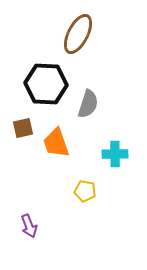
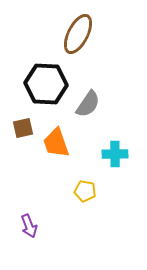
gray semicircle: rotated 16 degrees clockwise
